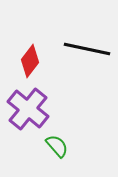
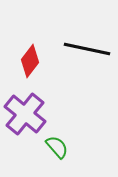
purple cross: moved 3 px left, 5 px down
green semicircle: moved 1 px down
